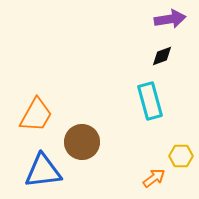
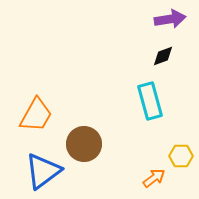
black diamond: moved 1 px right
brown circle: moved 2 px right, 2 px down
blue triangle: rotated 30 degrees counterclockwise
